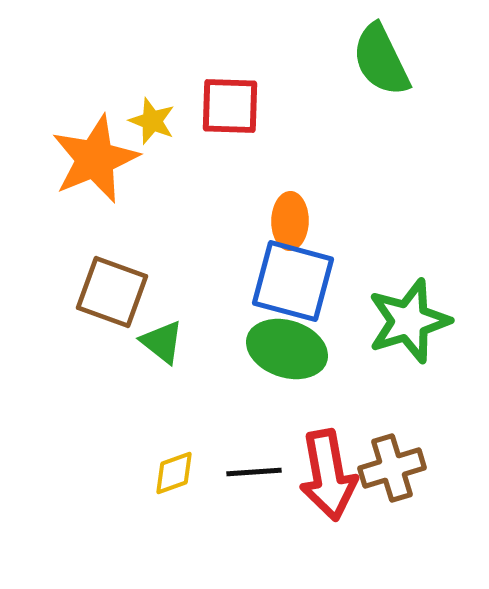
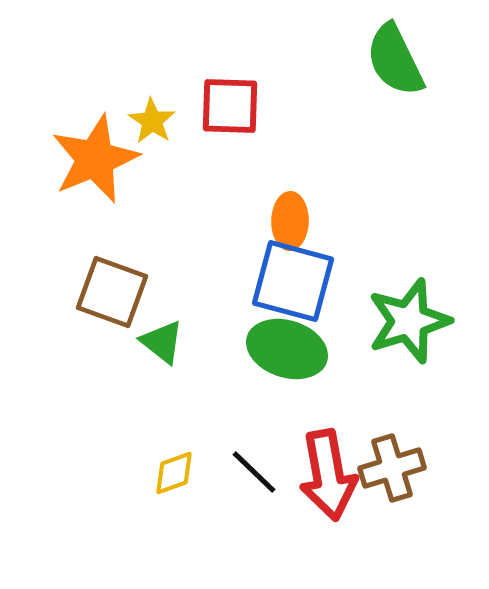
green semicircle: moved 14 px right
yellow star: rotated 12 degrees clockwise
black line: rotated 48 degrees clockwise
